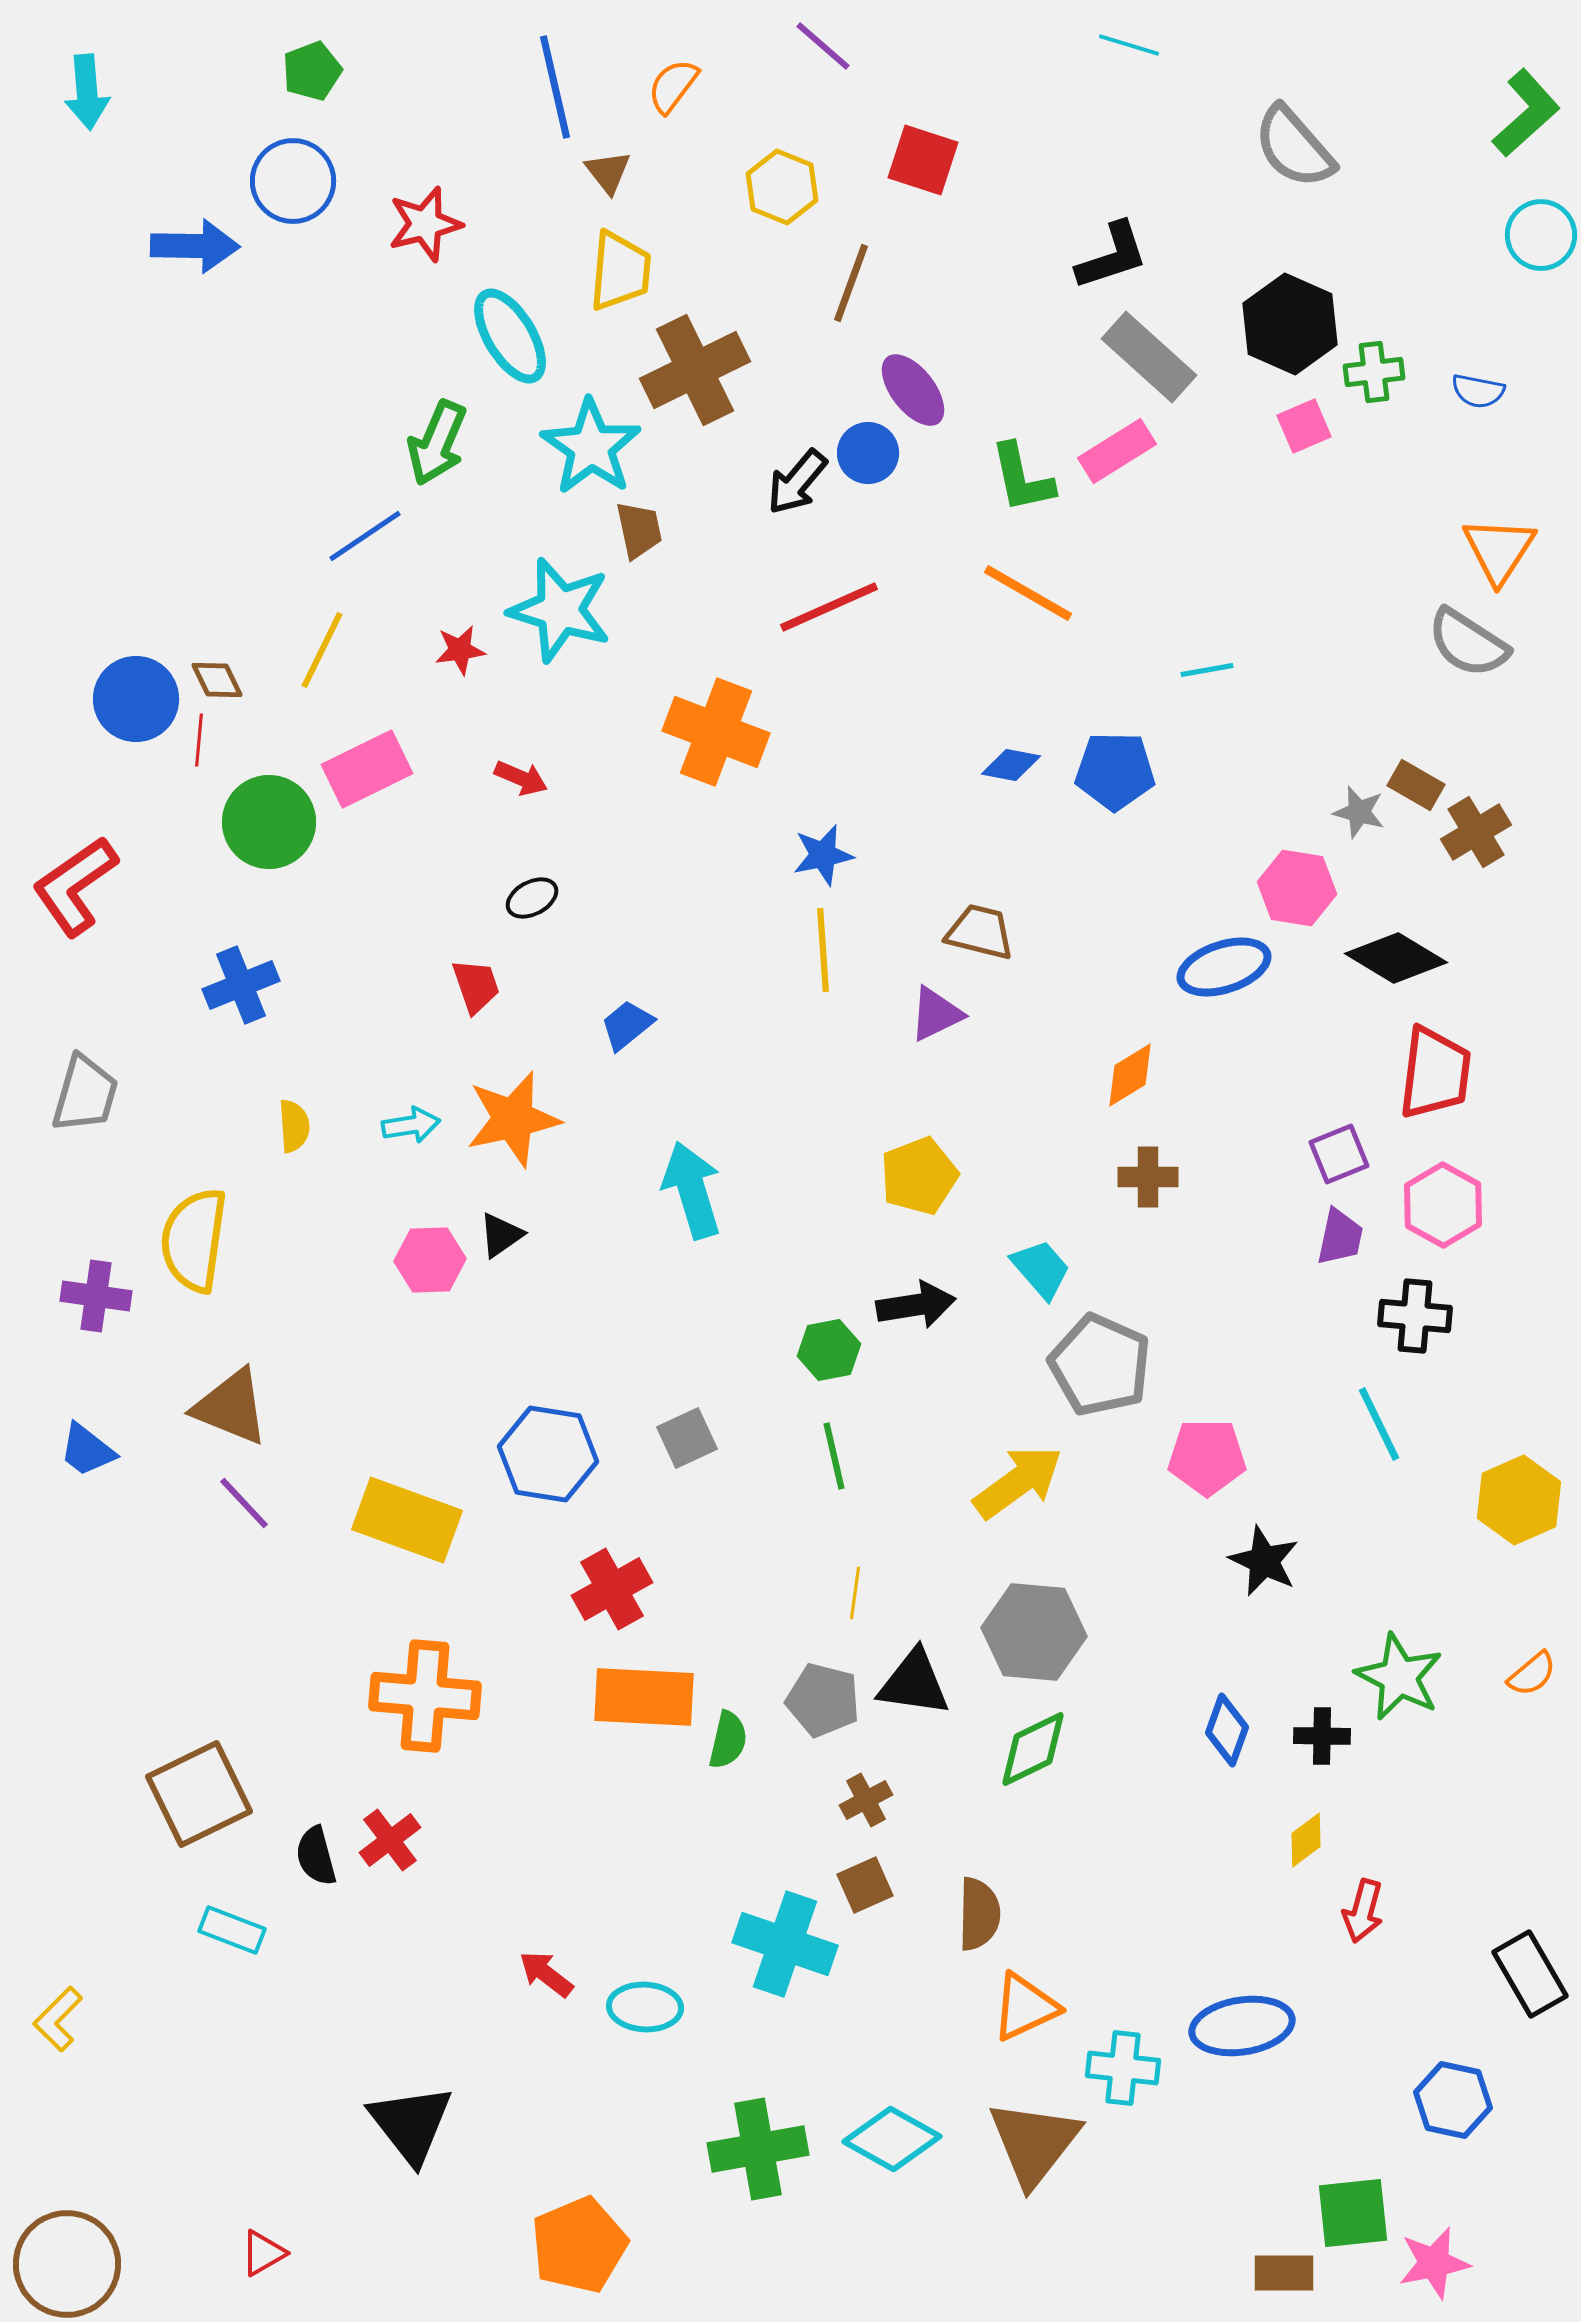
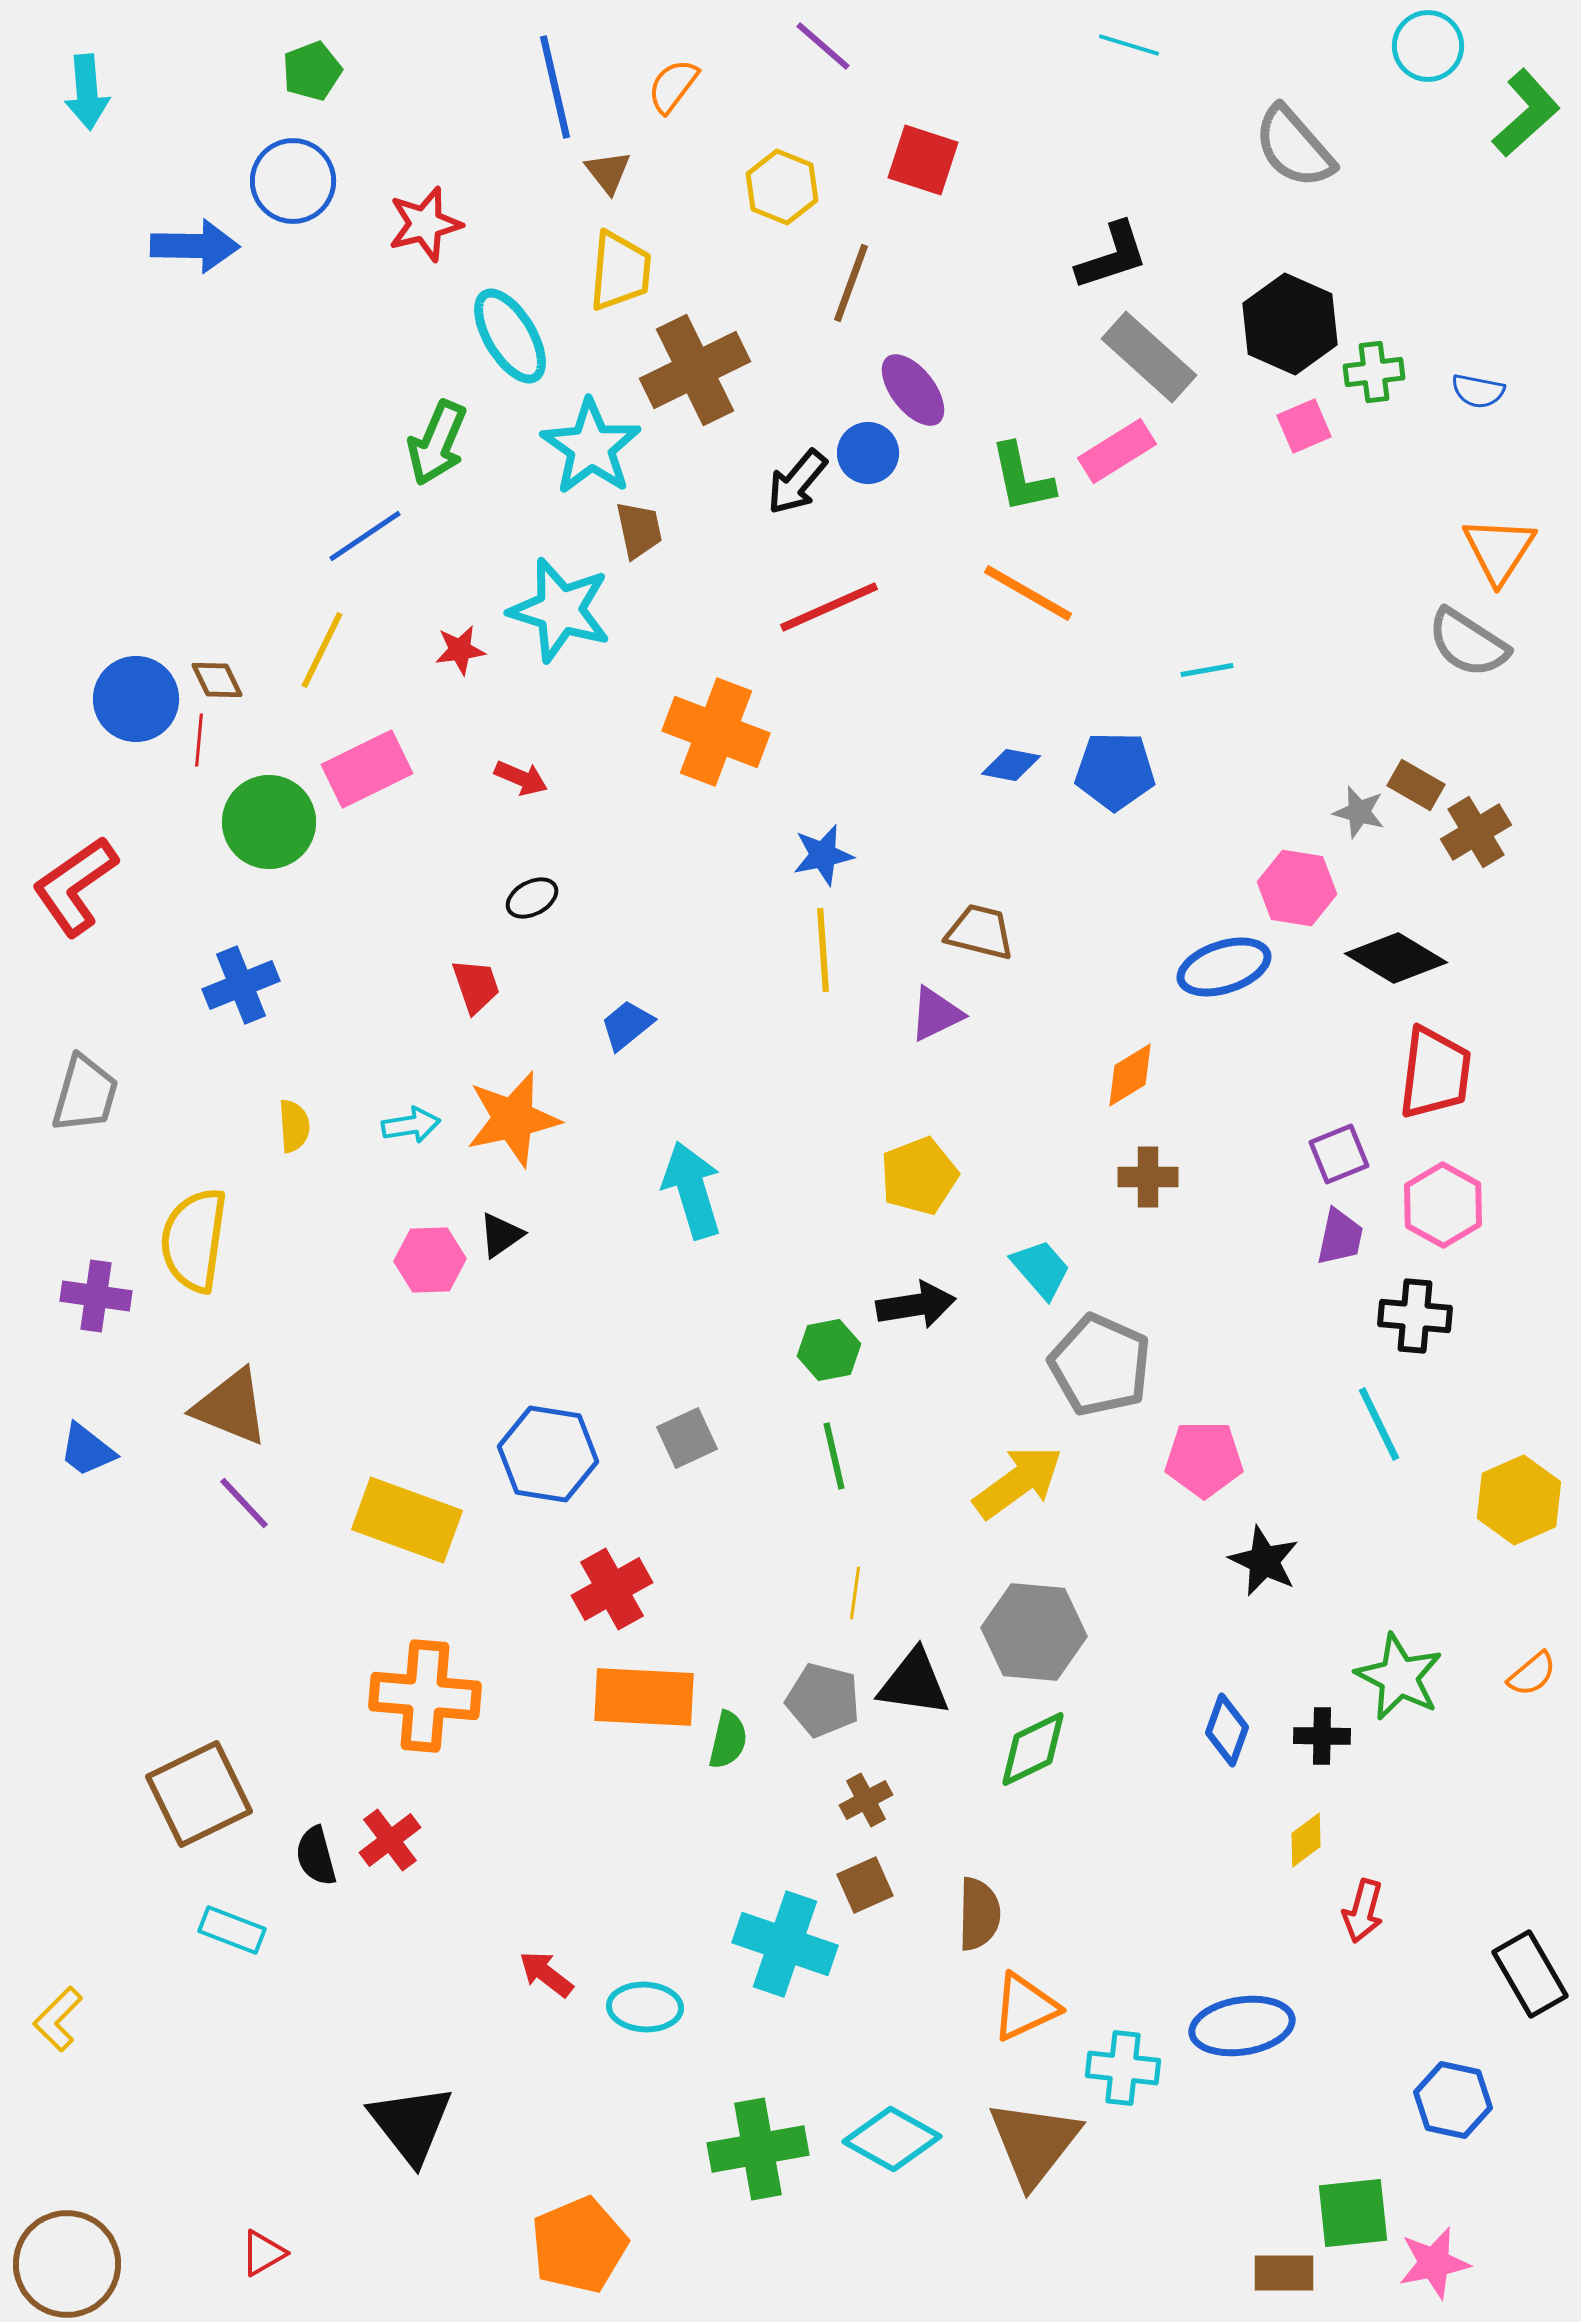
cyan circle at (1541, 235): moved 113 px left, 189 px up
pink pentagon at (1207, 1457): moved 3 px left, 2 px down
